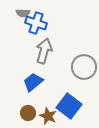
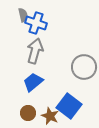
gray semicircle: moved 2 px down; rotated 104 degrees counterclockwise
gray arrow: moved 9 px left
brown star: moved 2 px right
